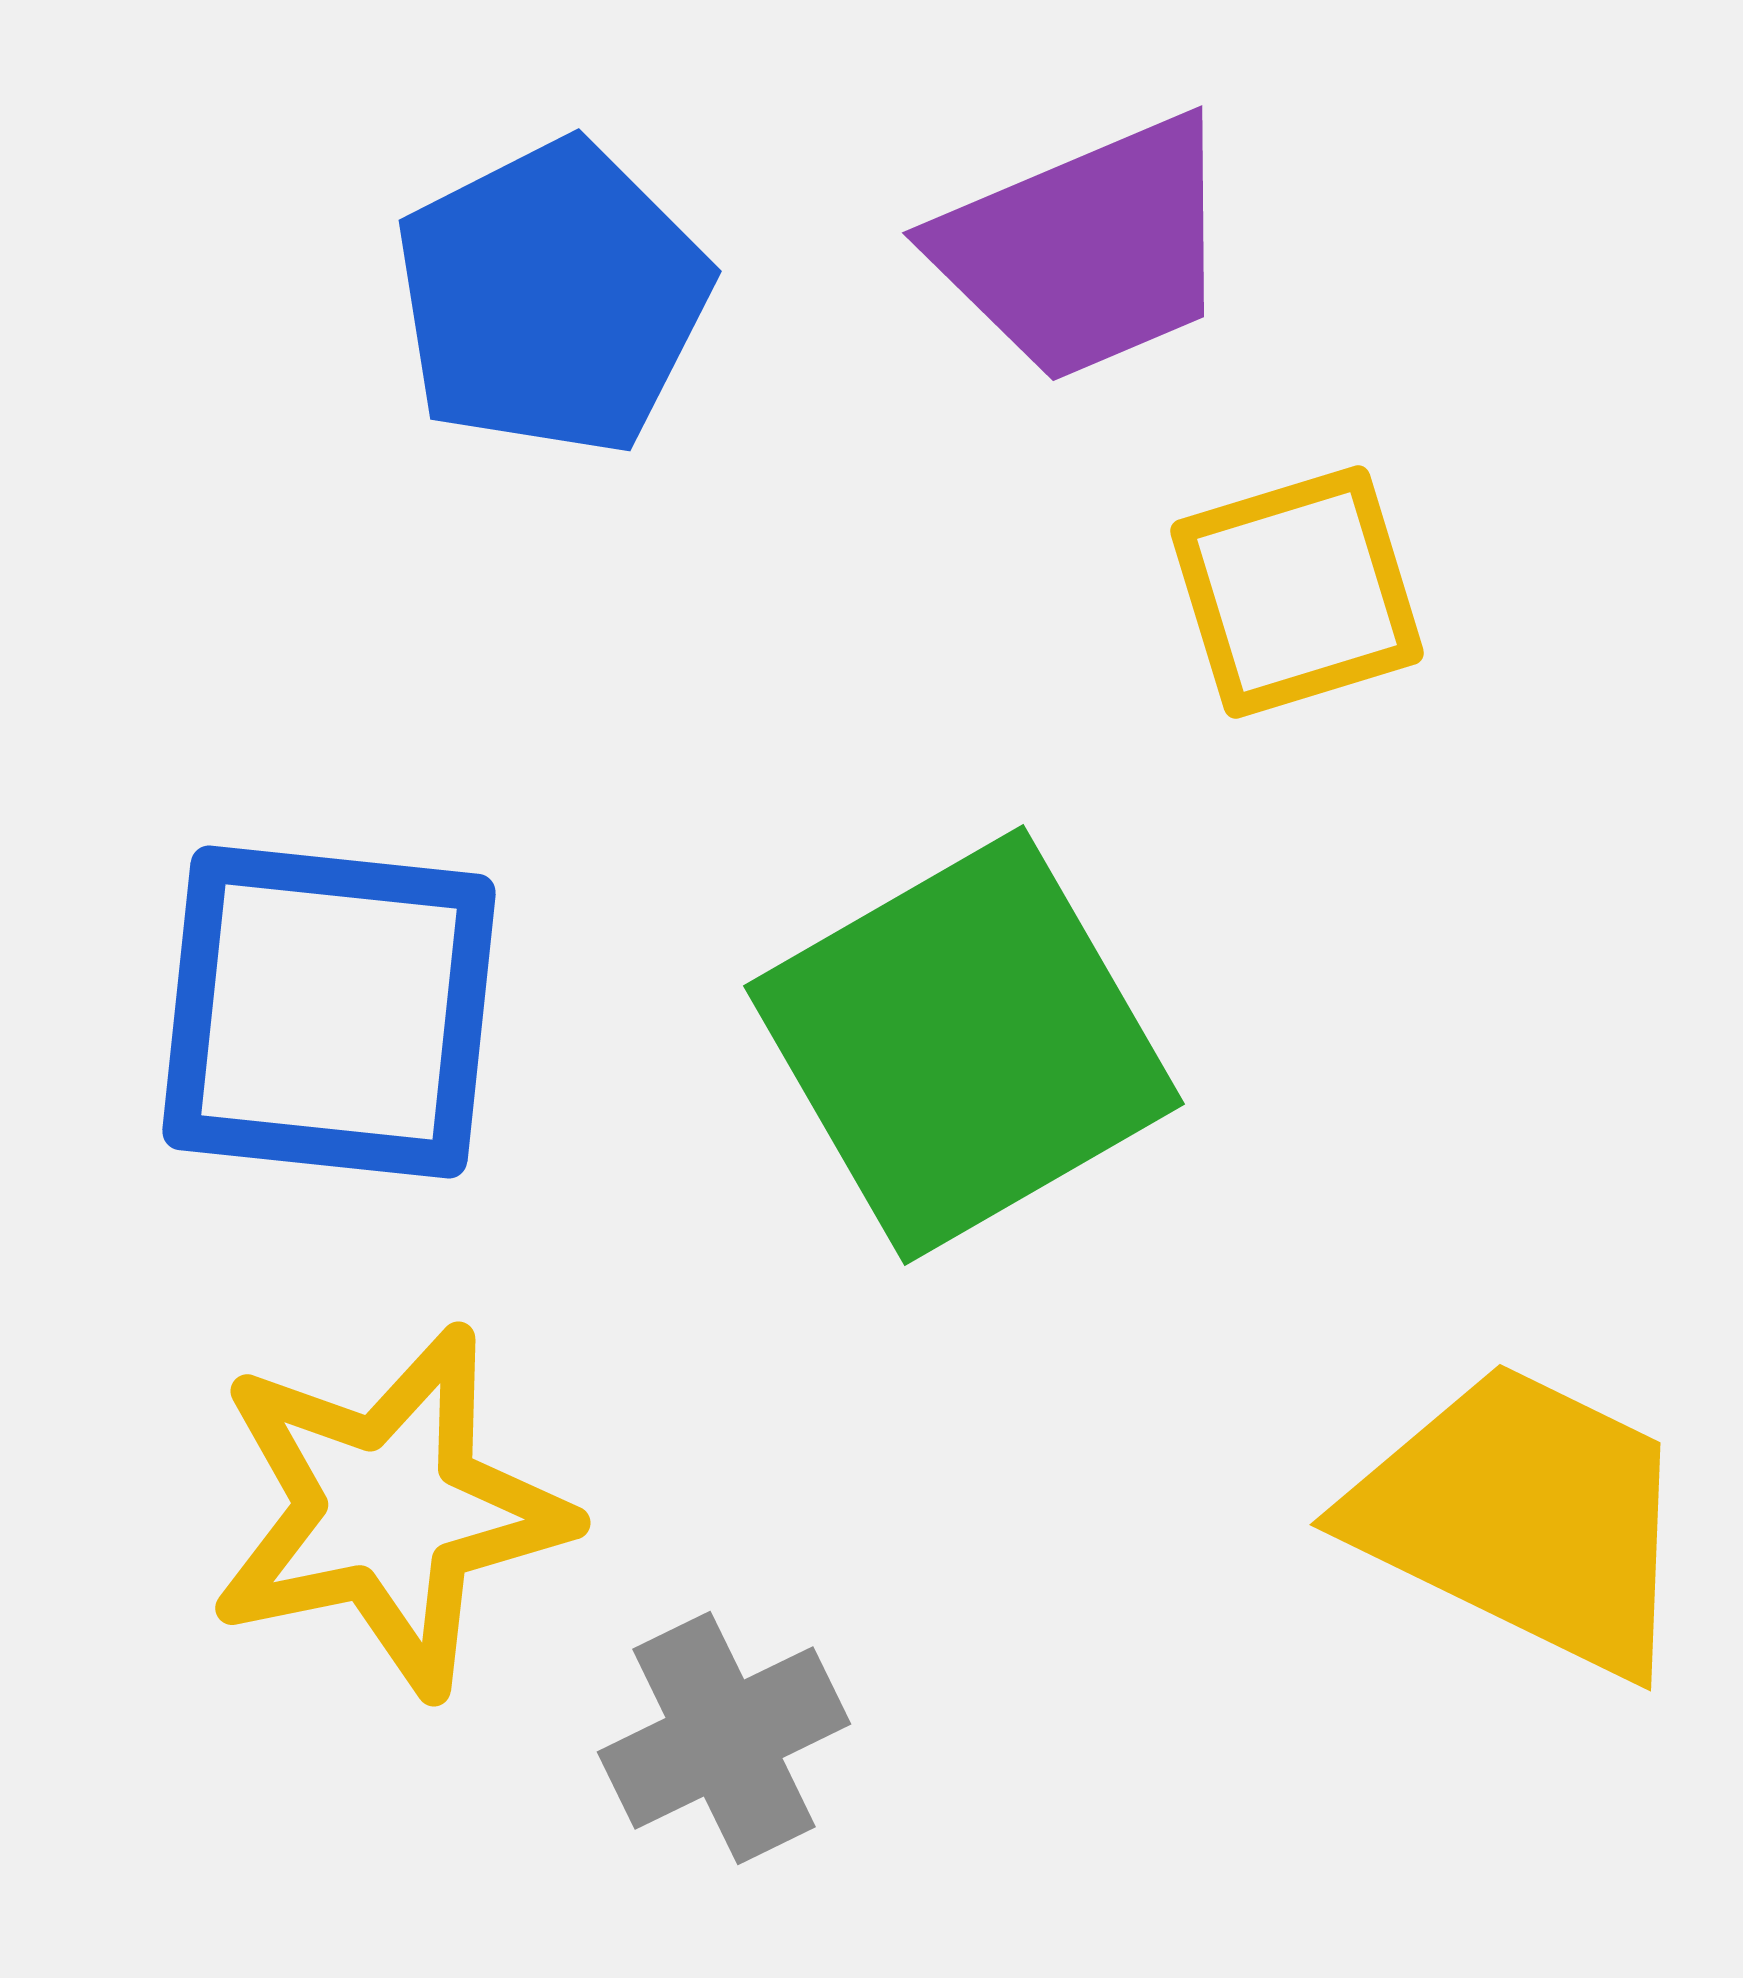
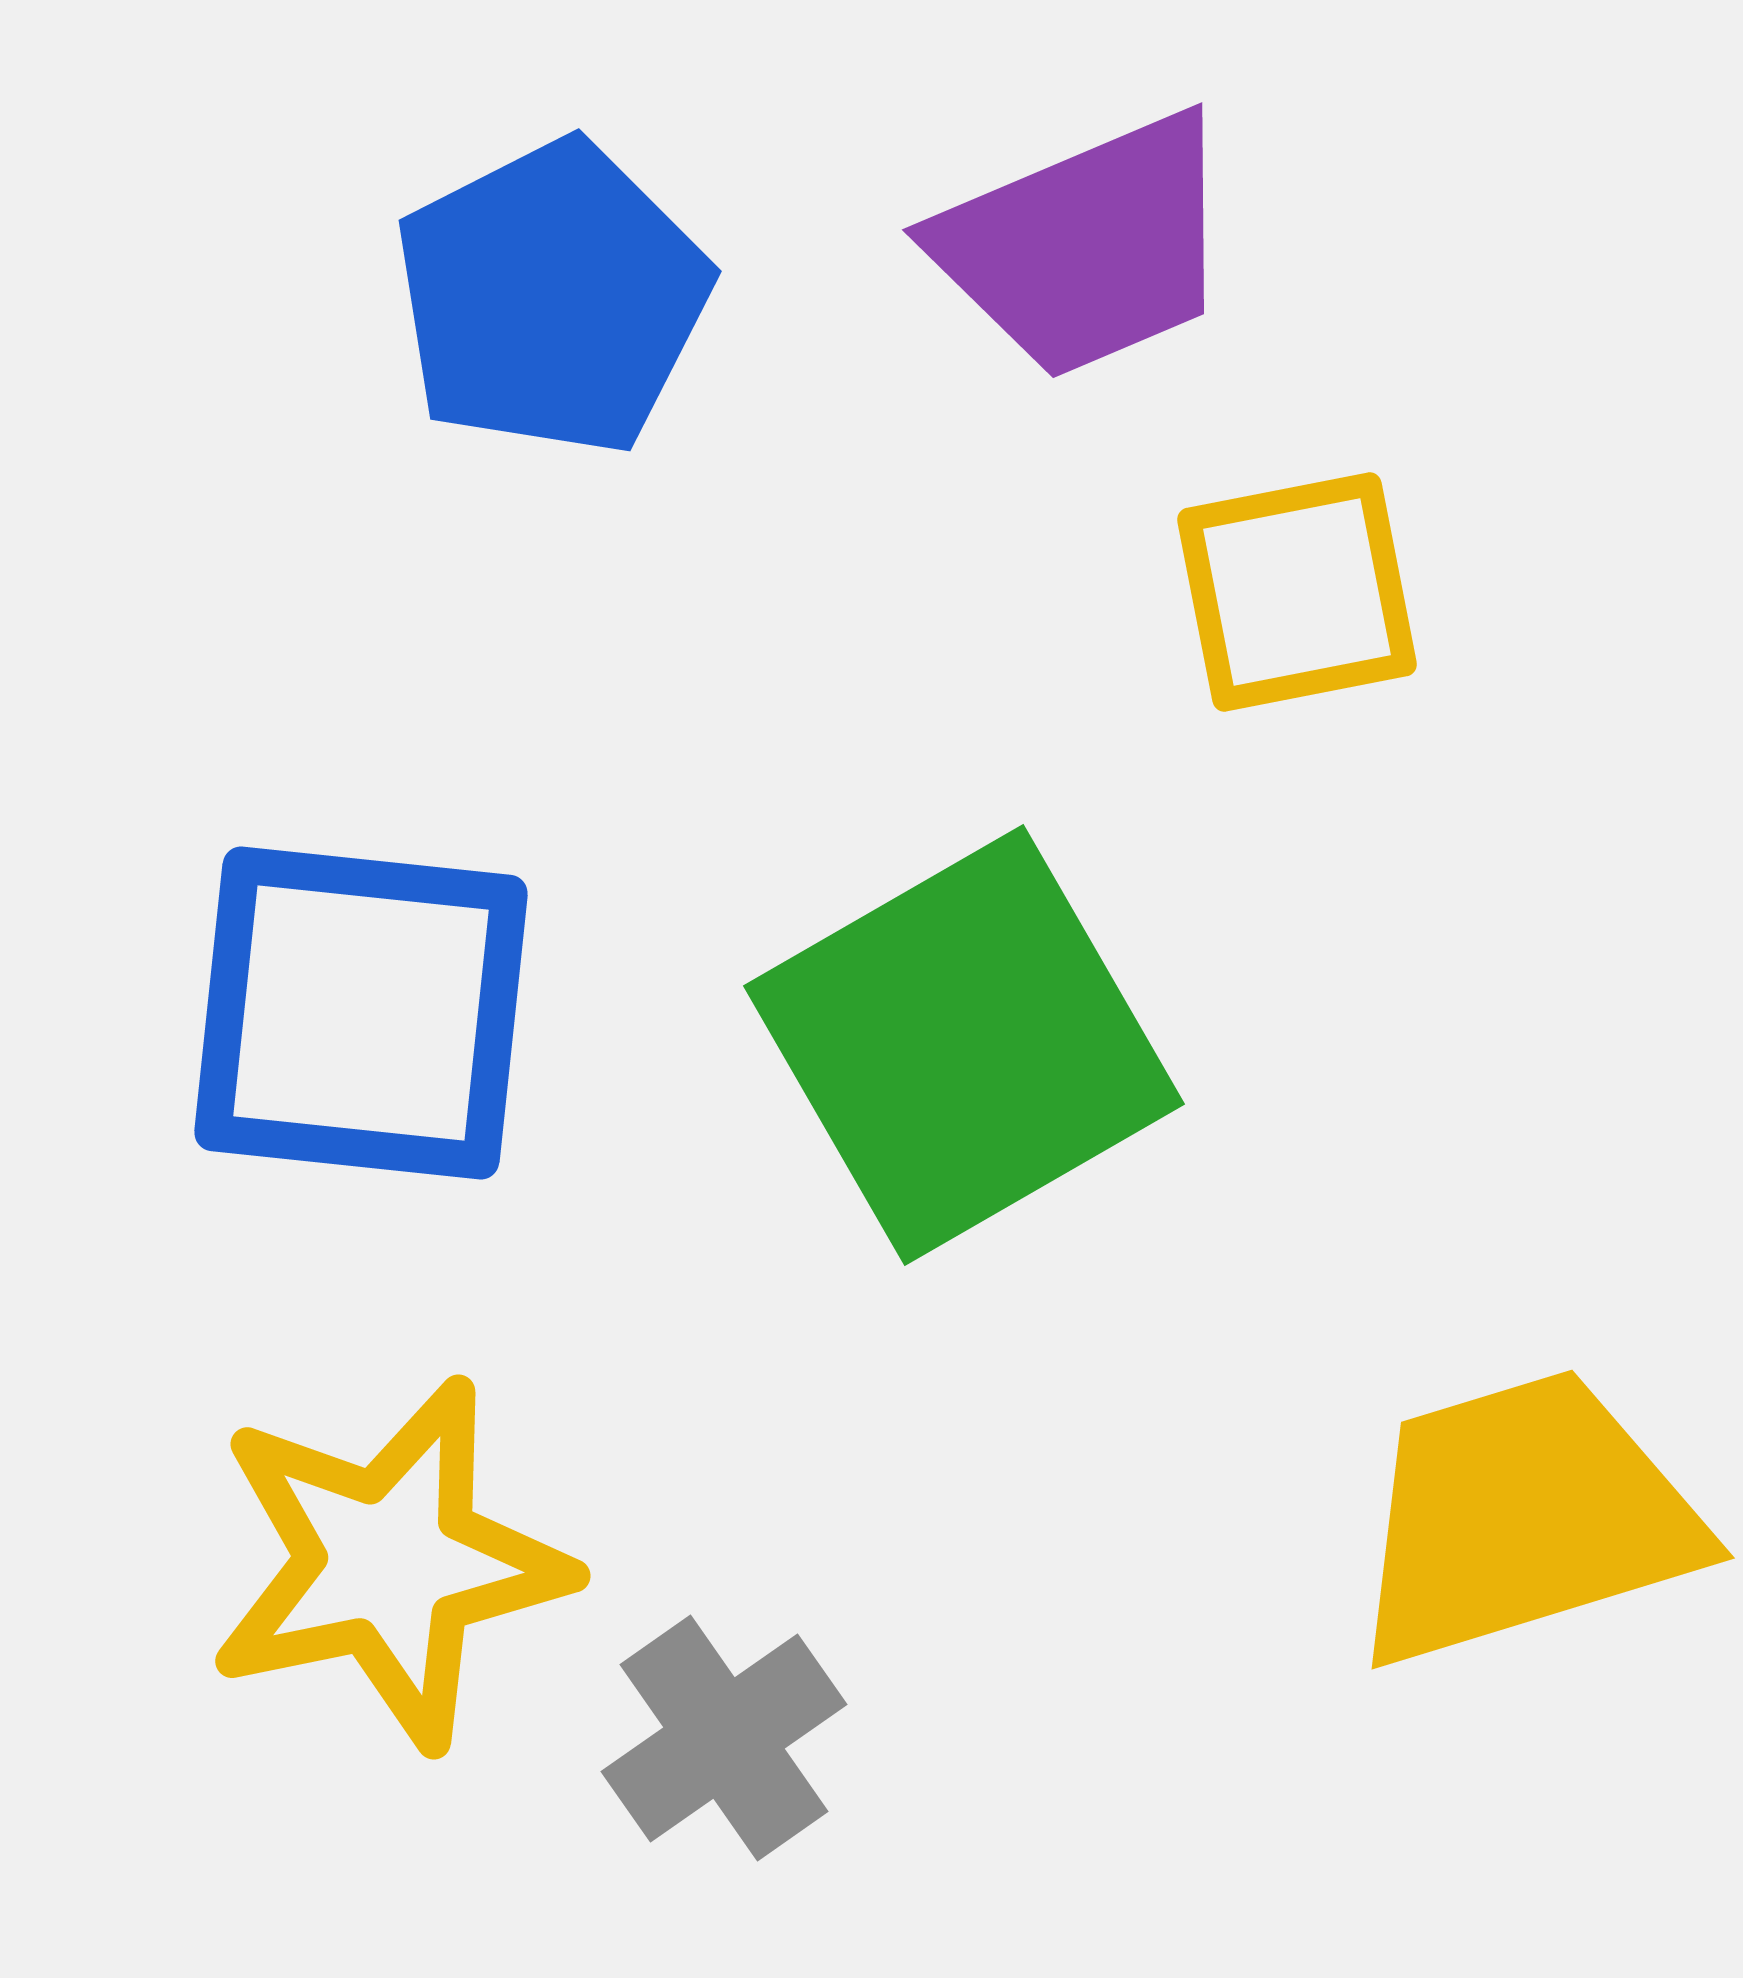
purple trapezoid: moved 3 px up
yellow square: rotated 6 degrees clockwise
blue square: moved 32 px right, 1 px down
yellow star: moved 53 px down
yellow trapezoid: rotated 43 degrees counterclockwise
gray cross: rotated 9 degrees counterclockwise
